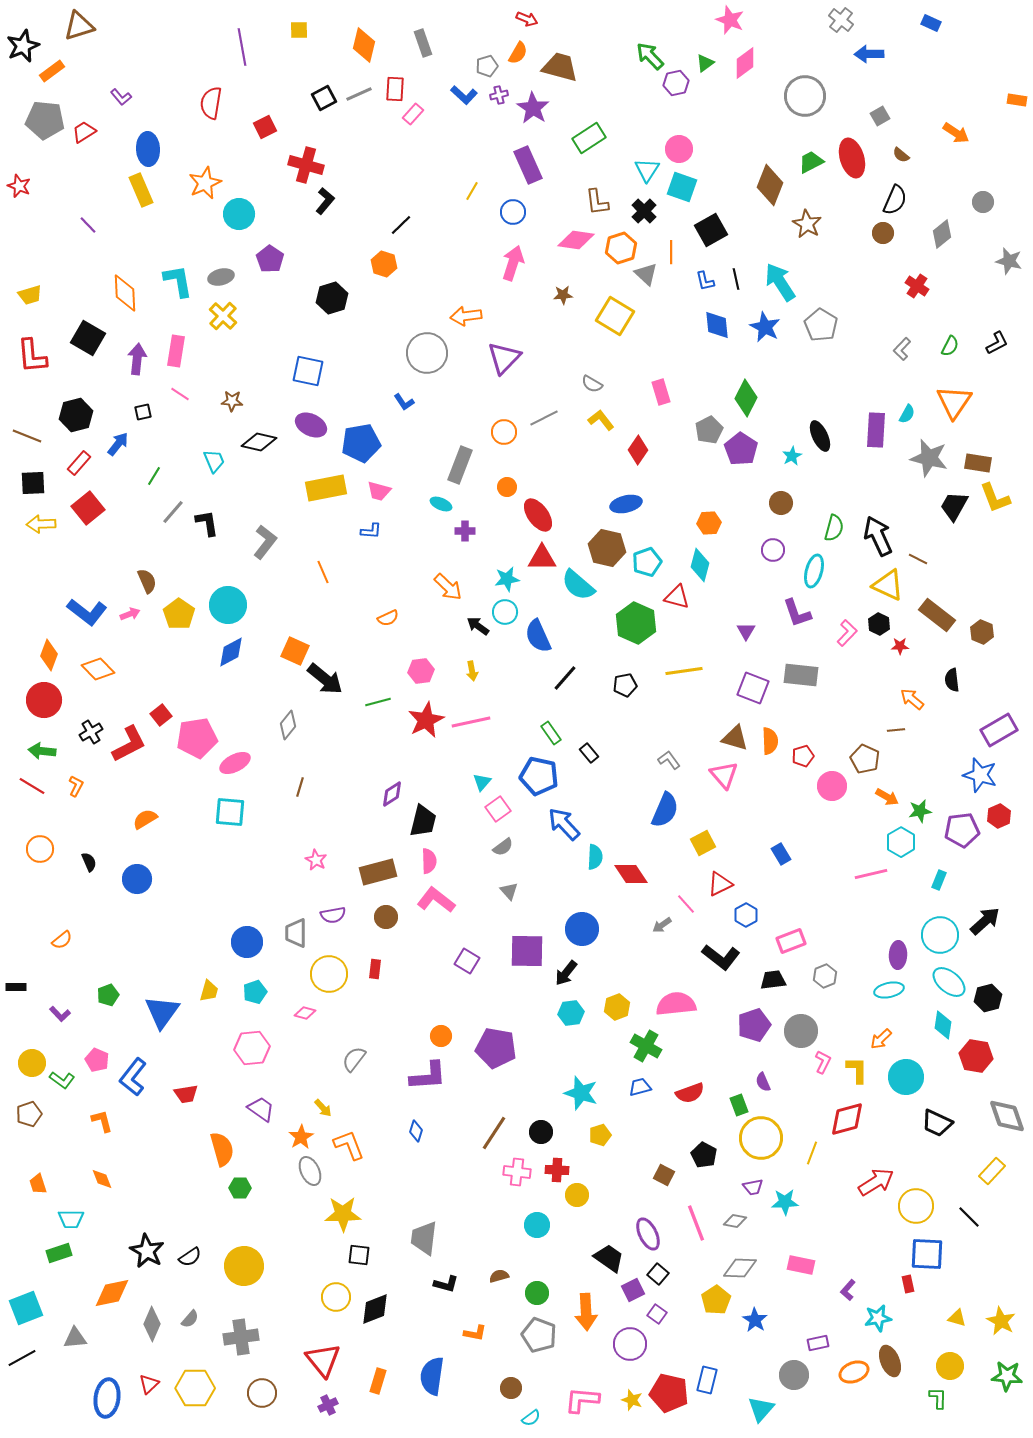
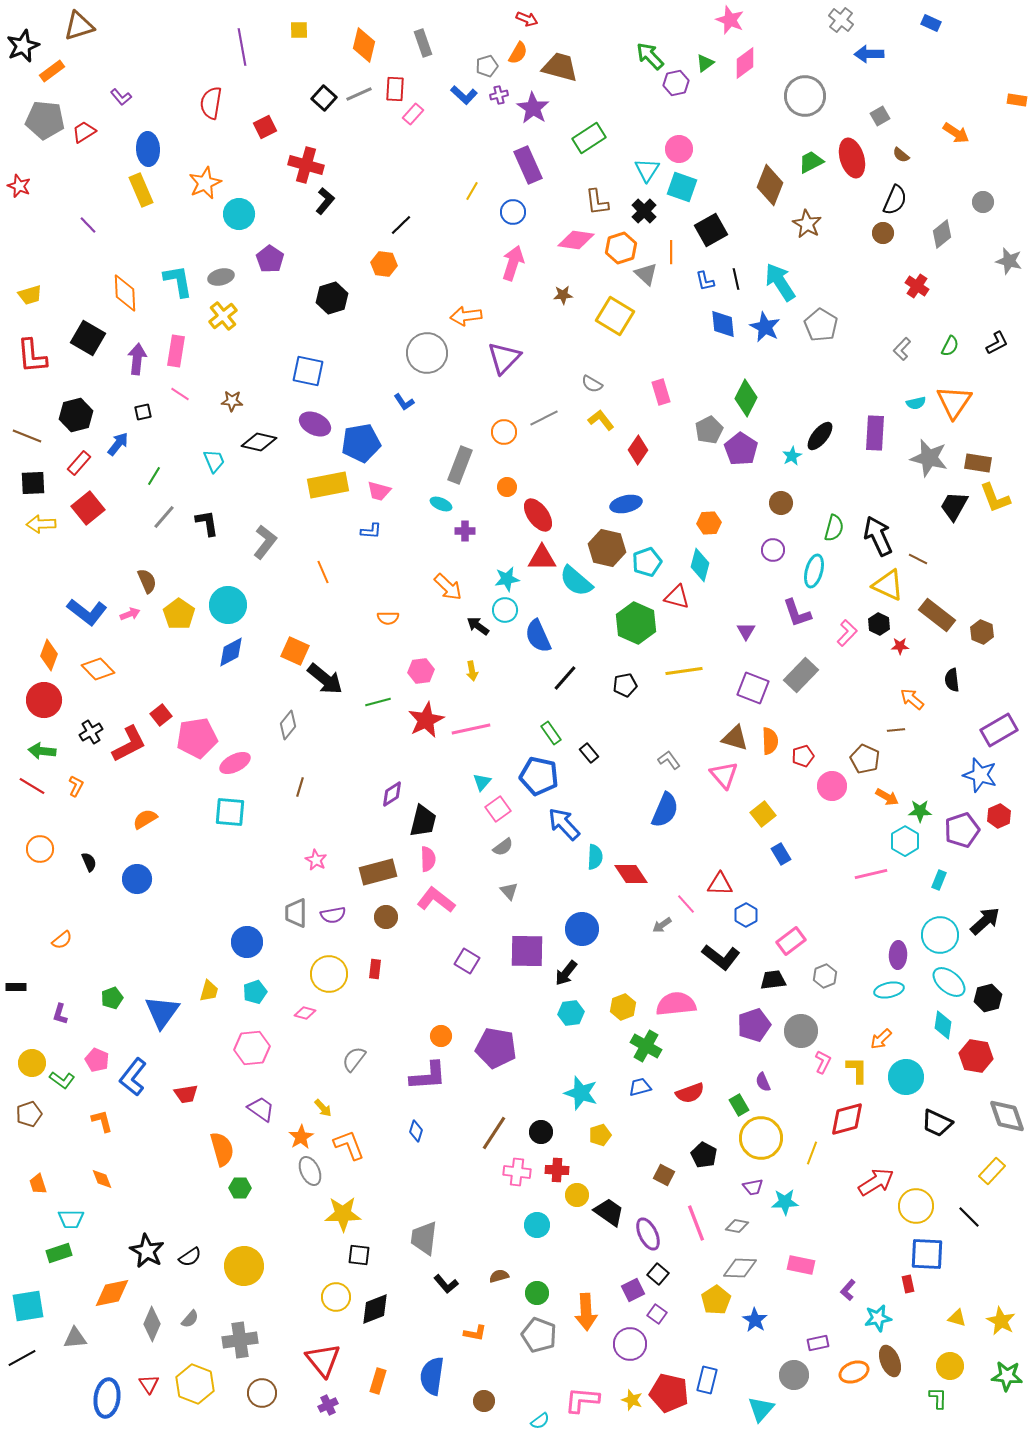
black square at (324, 98): rotated 20 degrees counterclockwise
orange hexagon at (384, 264): rotated 10 degrees counterclockwise
yellow cross at (223, 316): rotated 8 degrees clockwise
blue diamond at (717, 325): moved 6 px right, 1 px up
cyan semicircle at (907, 414): moved 9 px right, 11 px up; rotated 48 degrees clockwise
purple ellipse at (311, 425): moved 4 px right, 1 px up
purple rectangle at (876, 430): moved 1 px left, 3 px down
black ellipse at (820, 436): rotated 64 degrees clockwise
yellow rectangle at (326, 488): moved 2 px right, 3 px up
gray line at (173, 512): moved 9 px left, 5 px down
cyan semicircle at (578, 585): moved 2 px left, 4 px up
cyan circle at (505, 612): moved 2 px up
orange semicircle at (388, 618): rotated 25 degrees clockwise
gray rectangle at (801, 675): rotated 52 degrees counterclockwise
pink line at (471, 722): moved 7 px down
green star at (920, 811): rotated 10 degrees clockwise
purple pentagon at (962, 830): rotated 12 degrees counterclockwise
cyan hexagon at (901, 842): moved 4 px right, 1 px up
yellow square at (703, 843): moved 60 px right, 29 px up; rotated 10 degrees counterclockwise
pink semicircle at (429, 861): moved 1 px left, 2 px up
red triangle at (720, 884): rotated 28 degrees clockwise
gray trapezoid at (296, 933): moved 20 px up
pink rectangle at (791, 941): rotated 16 degrees counterclockwise
green pentagon at (108, 995): moved 4 px right, 3 px down
yellow hexagon at (617, 1007): moved 6 px right
purple L-shape at (60, 1014): rotated 60 degrees clockwise
green rectangle at (739, 1105): rotated 10 degrees counterclockwise
gray diamond at (735, 1221): moved 2 px right, 5 px down
black trapezoid at (609, 1258): moved 46 px up
black L-shape at (446, 1284): rotated 35 degrees clockwise
cyan square at (26, 1308): moved 2 px right, 2 px up; rotated 12 degrees clockwise
gray cross at (241, 1337): moved 1 px left, 3 px down
red triangle at (149, 1384): rotated 20 degrees counterclockwise
yellow hexagon at (195, 1388): moved 4 px up; rotated 21 degrees clockwise
brown circle at (511, 1388): moved 27 px left, 13 px down
cyan semicircle at (531, 1418): moved 9 px right, 3 px down
